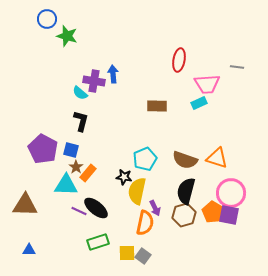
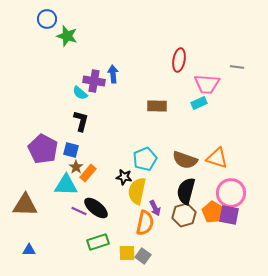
pink trapezoid: rotated 8 degrees clockwise
